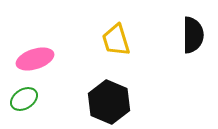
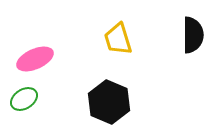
yellow trapezoid: moved 2 px right, 1 px up
pink ellipse: rotated 6 degrees counterclockwise
